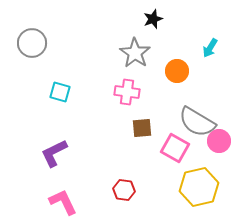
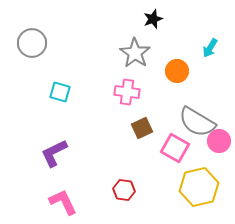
brown square: rotated 20 degrees counterclockwise
